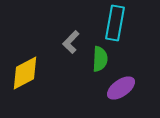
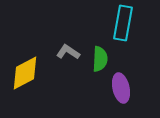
cyan rectangle: moved 8 px right
gray L-shape: moved 3 px left, 10 px down; rotated 80 degrees clockwise
purple ellipse: rotated 68 degrees counterclockwise
